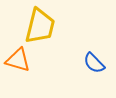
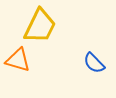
yellow trapezoid: rotated 12 degrees clockwise
